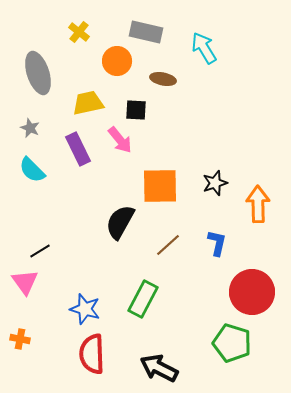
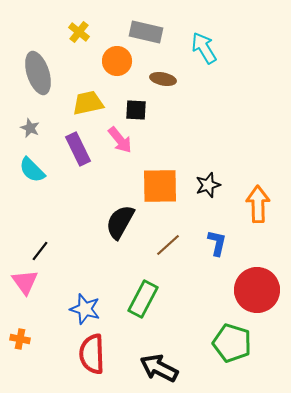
black star: moved 7 px left, 2 px down
black line: rotated 20 degrees counterclockwise
red circle: moved 5 px right, 2 px up
